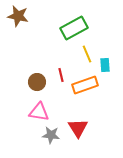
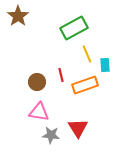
brown star: rotated 25 degrees clockwise
